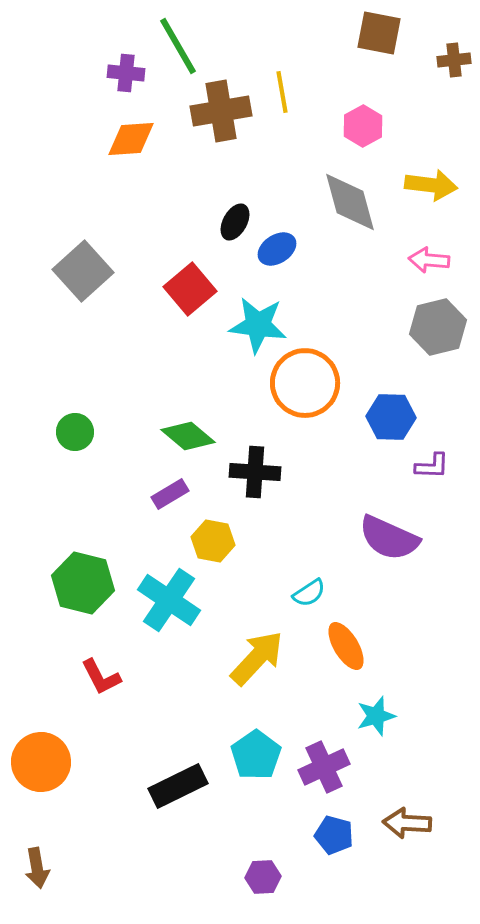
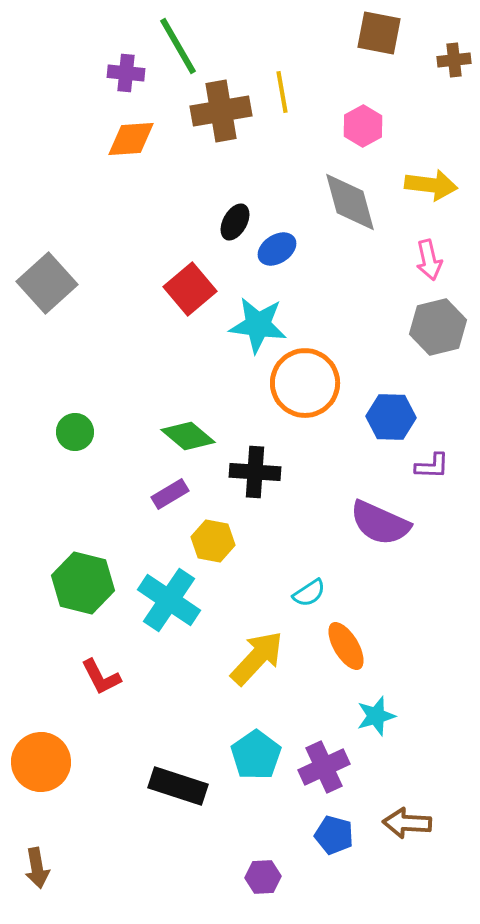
pink arrow at (429, 260): rotated 108 degrees counterclockwise
gray square at (83, 271): moved 36 px left, 12 px down
purple semicircle at (389, 538): moved 9 px left, 15 px up
black rectangle at (178, 786): rotated 44 degrees clockwise
